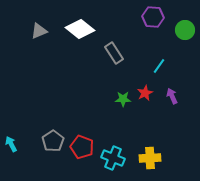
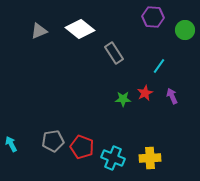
gray pentagon: rotated 25 degrees clockwise
